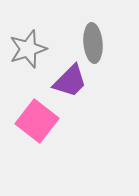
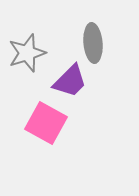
gray star: moved 1 px left, 4 px down
pink square: moved 9 px right, 2 px down; rotated 9 degrees counterclockwise
